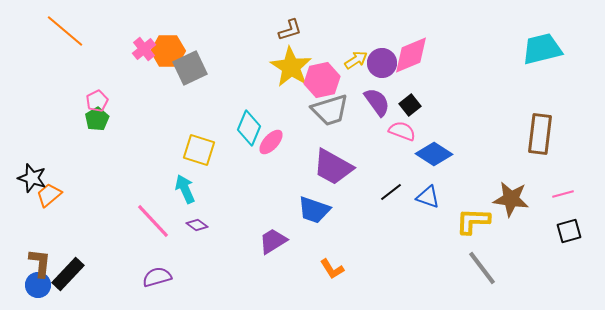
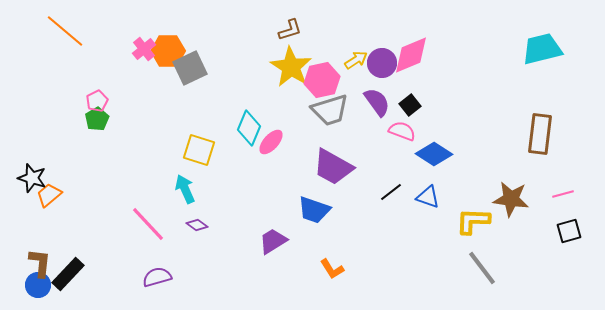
pink line at (153, 221): moved 5 px left, 3 px down
